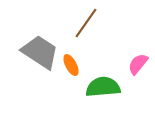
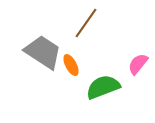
gray trapezoid: moved 3 px right
green semicircle: rotated 16 degrees counterclockwise
